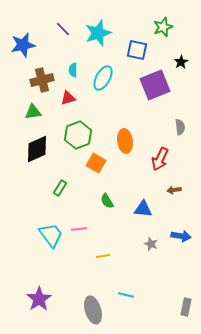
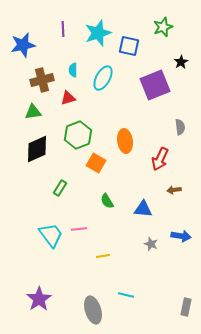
purple line: rotated 42 degrees clockwise
blue square: moved 8 px left, 4 px up
